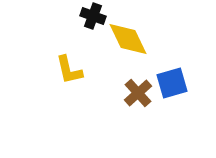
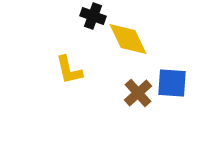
blue square: rotated 20 degrees clockwise
